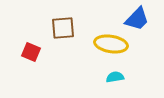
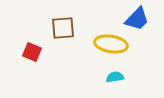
red square: moved 1 px right
